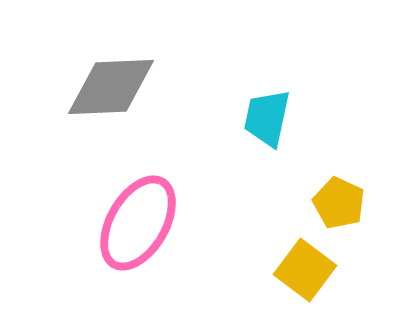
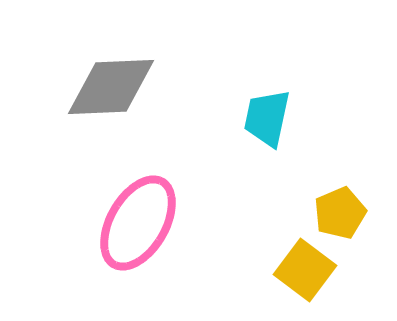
yellow pentagon: moved 1 px right, 10 px down; rotated 24 degrees clockwise
